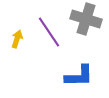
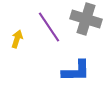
purple line: moved 5 px up
blue L-shape: moved 3 px left, 5 px up
